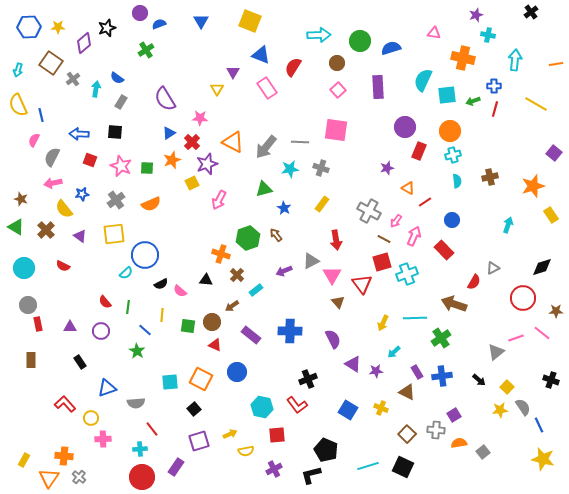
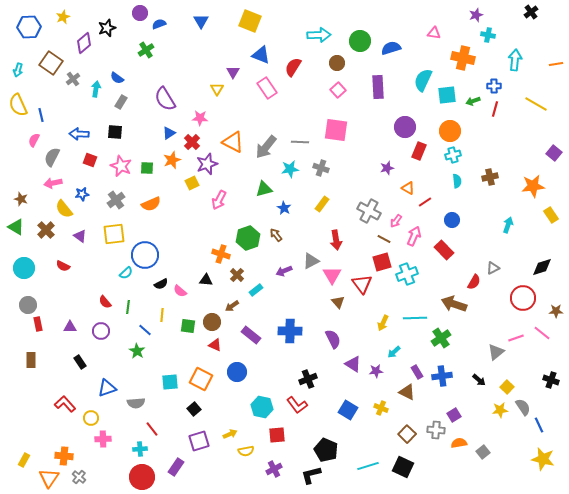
yellow star at (58, 27): moved 5 px right, 10 px up; rotated 24 degrees counterclockwise
orange star at (533, 186): rotated 10 degrees clockwise
